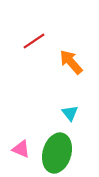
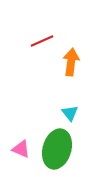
red line: moved 8 px right; rotated 10 degrees clockwise
orange arrow: rotated 48 degrees clockwise
green ellipse: moved 4 px up
